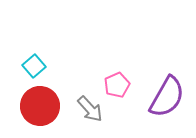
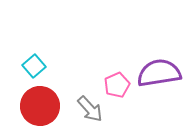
purple semicircle: moved 8 px left, 24 px up; rotated 129 degrees counterclockwise
